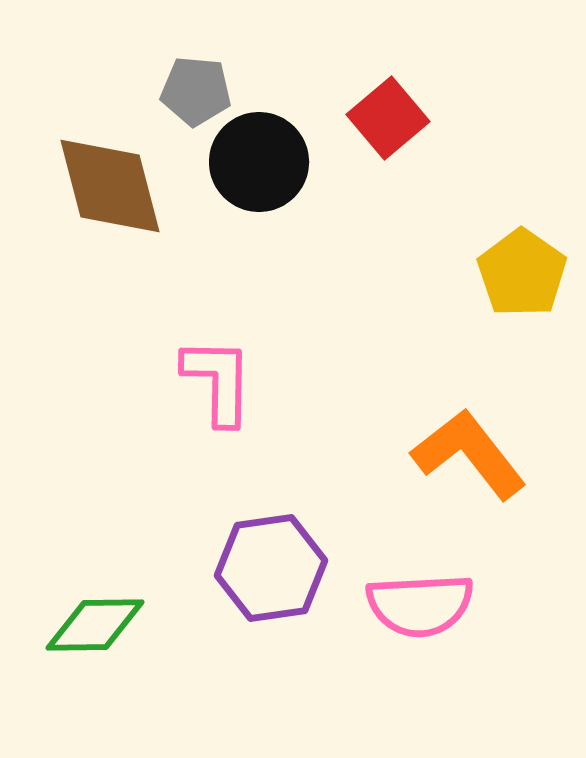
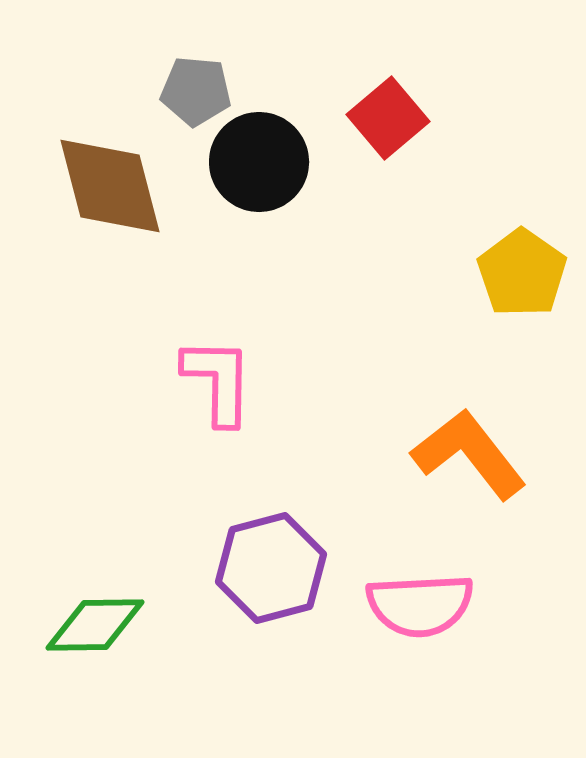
purple hexagon: rotated 7 degrees counterclockwise
